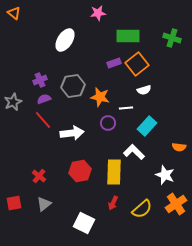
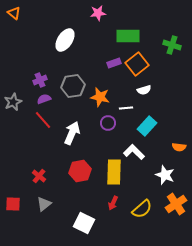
green cross: moved 7 px down
white arrow: rotated 60 degrees counterclockwise
red square: moved 1 px left, 1 px down; rotated 14 degrees clockwise
